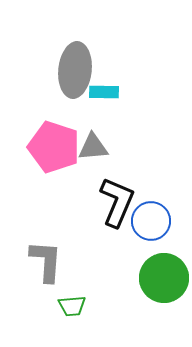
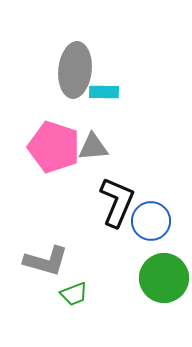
gray L-shape: rotated 102 degrees clockwise
green trapezoid: moved 2 px right, 12 px up; rotated 16 degrees counterclockwise
